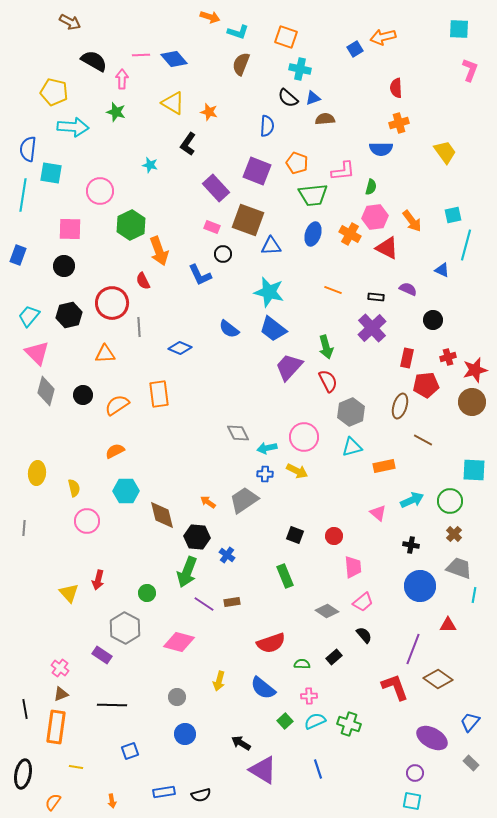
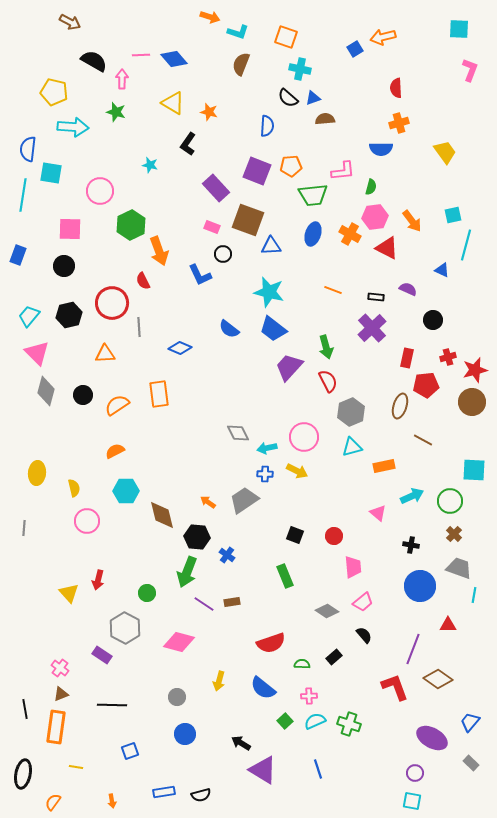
orange pentagon at (297, 163): moved 6 px left, 3 px down; rotated 25 degrees counterclockwise
cyan arrow at (412, 500): moved 4 px up
